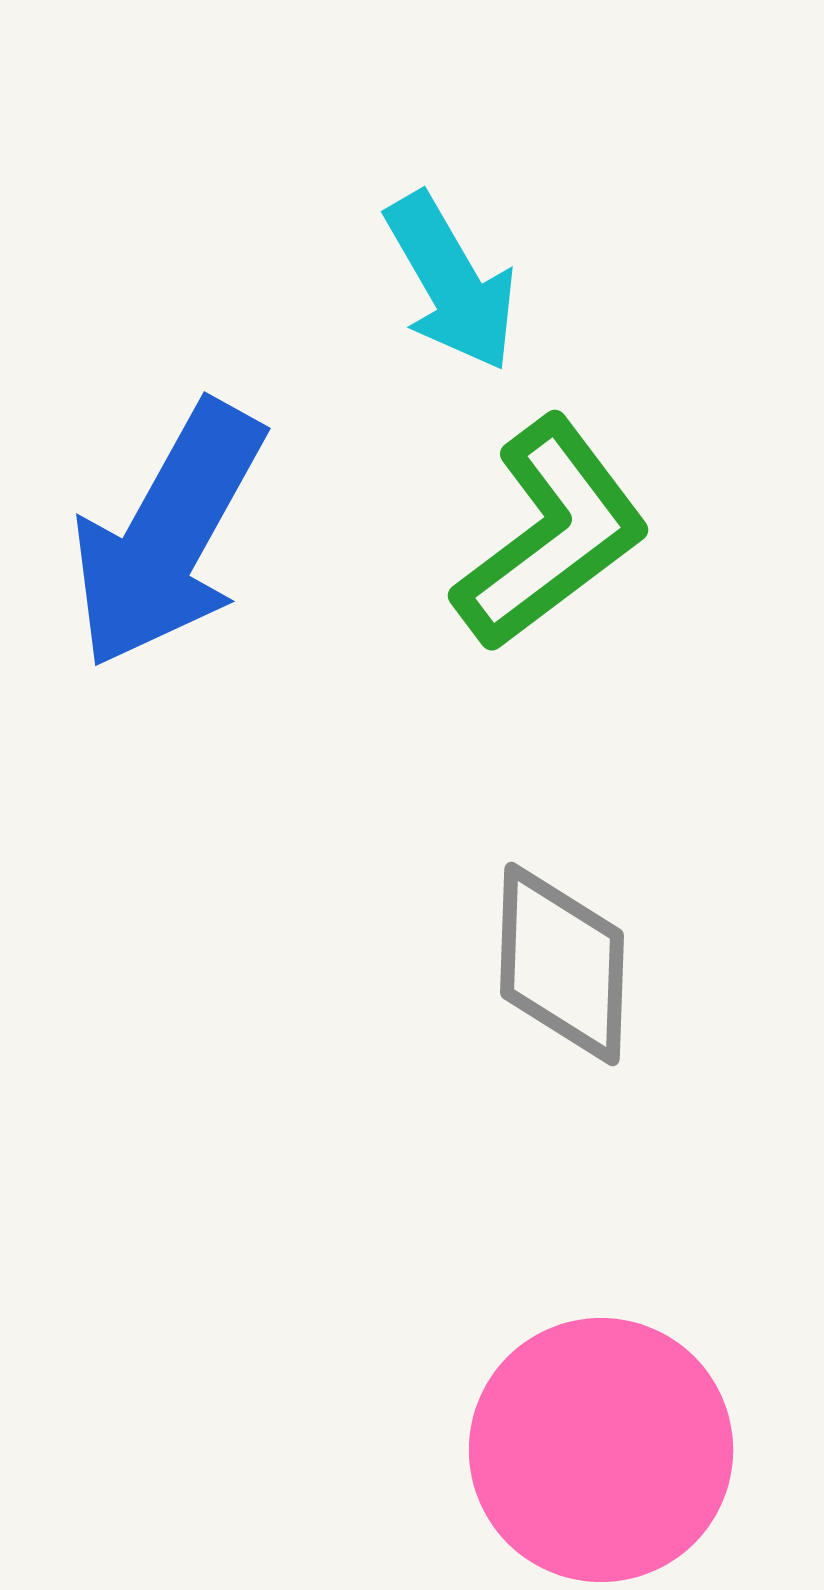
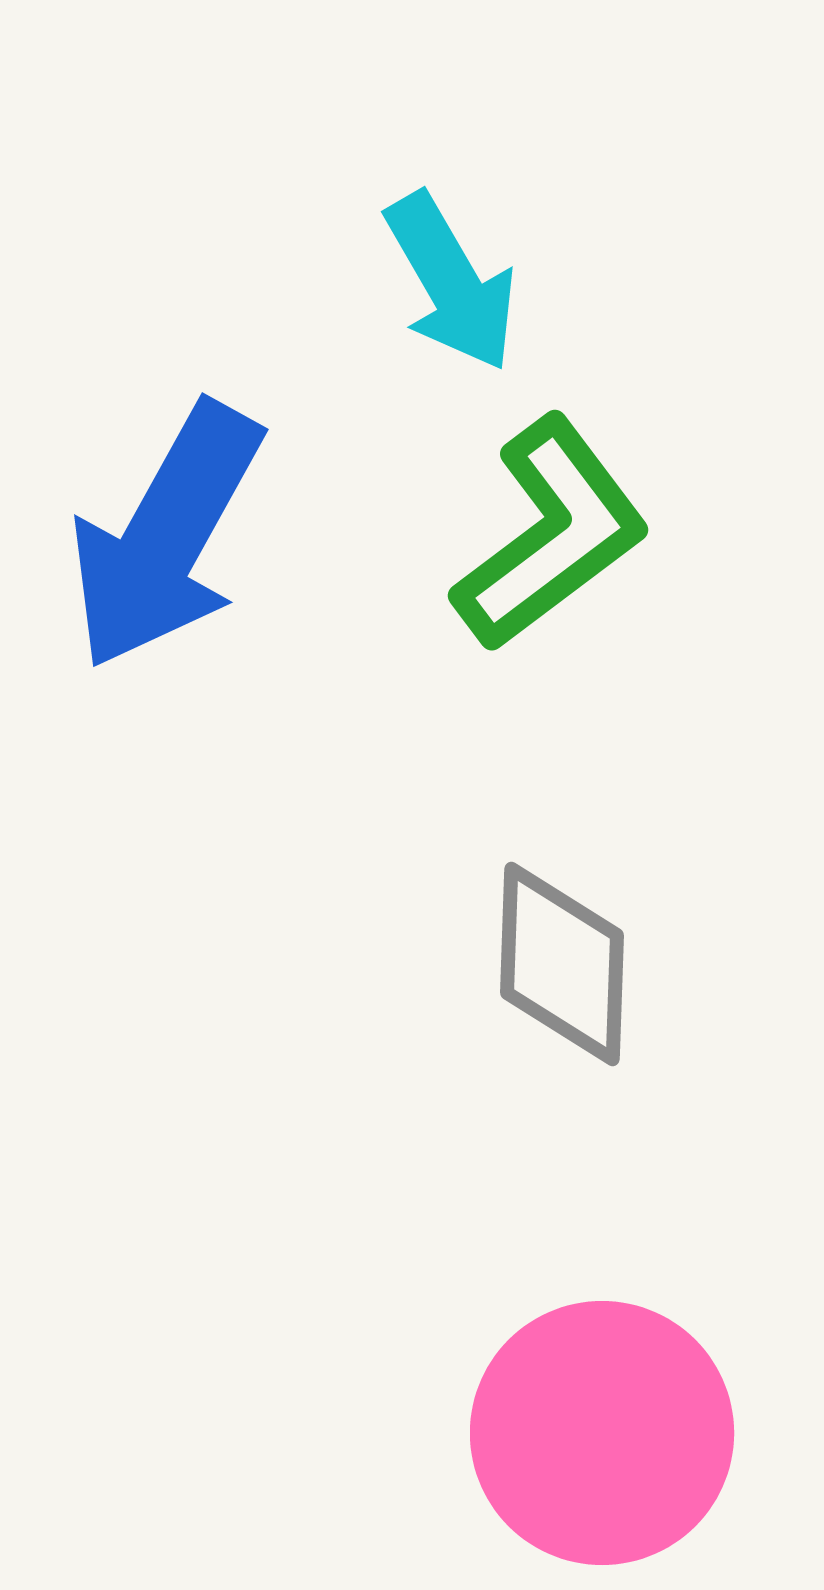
blue arrow: moved 2 px left, 1 px down
pink circle: moved 1 px right, 17 px up
